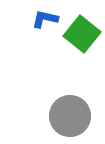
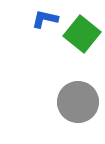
gray circle: moved 8 px right, 14 px up
